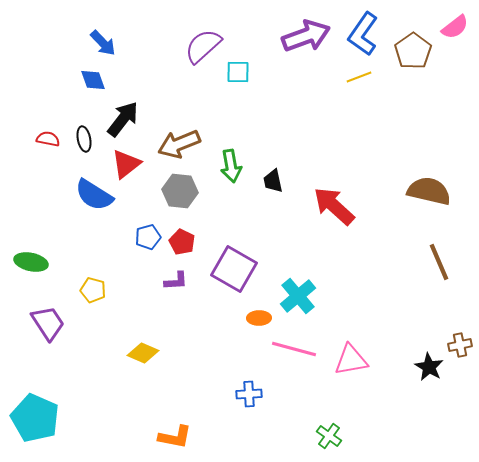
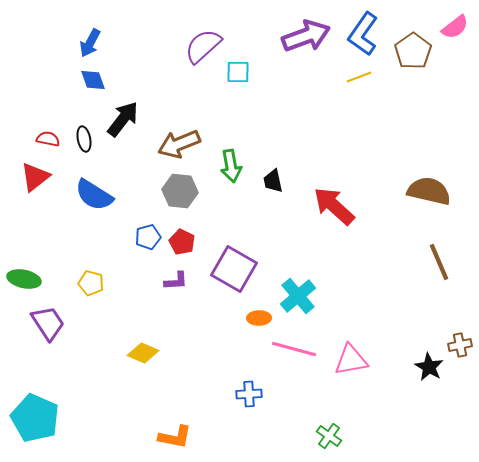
blue arrow: moved 13 px left; rotated 72 degrees clockwise
red triangle: moved 91 px left, 13 px down
green ellipse: moved 7 px left, 17 px down
yellow pentagon: moved 2 px left, 7 px up
